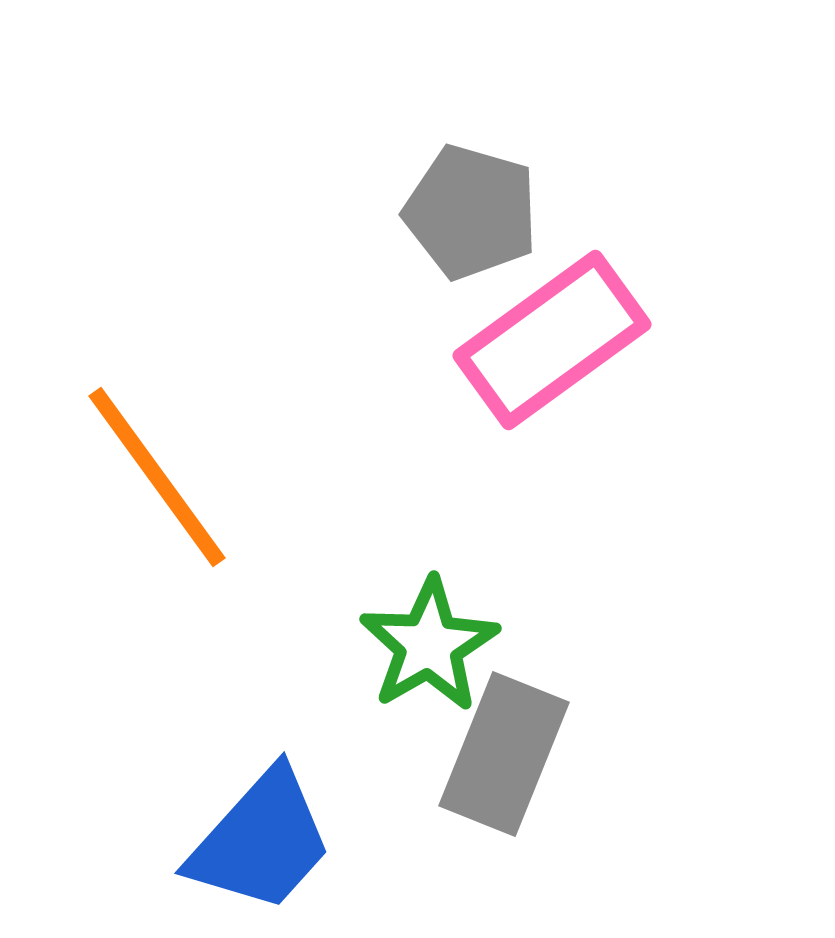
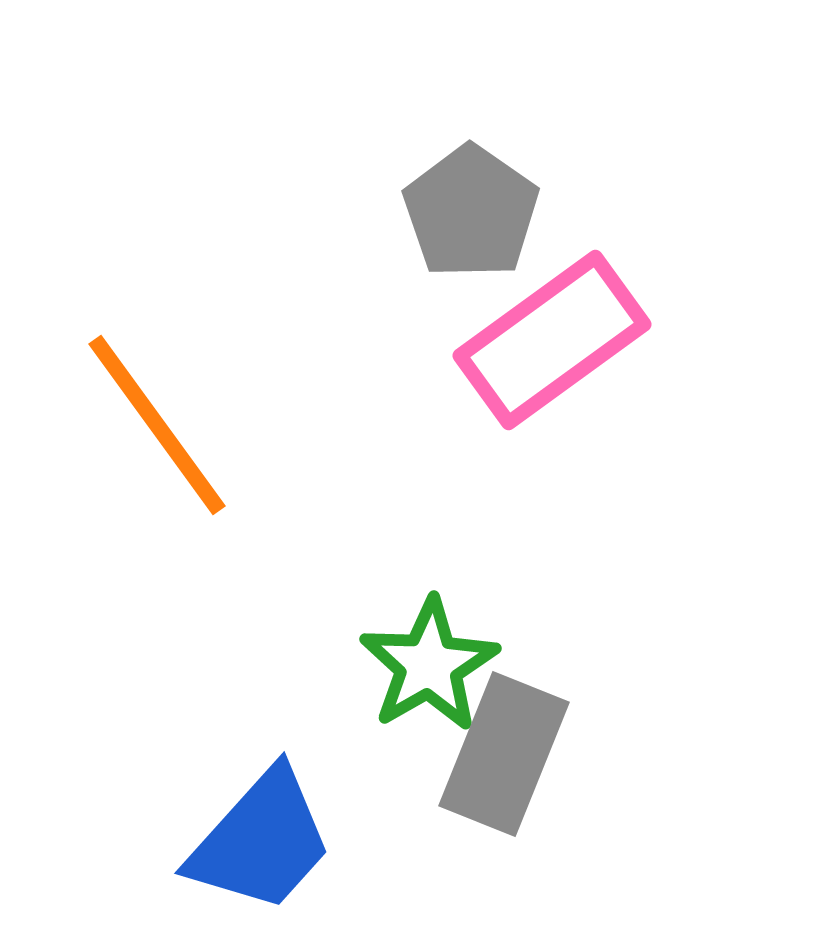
gray pentagon: rotated 19 degrees clockwise
orange line: moved 52 px up
green star: moved 20 px down
